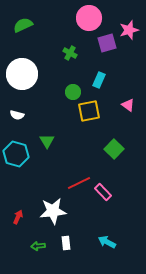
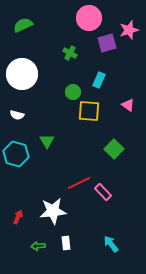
yellow square: rotated 15 degrees clockwise
cyan arrow: moved 4 px right, 2 px down; rotated 24 degrees clockwise
